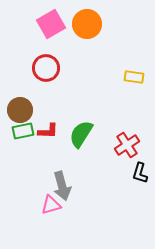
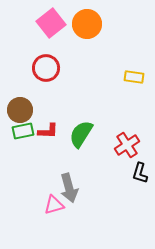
pink square: moved 1 px up; rotated 8 degrees counterclockwise
gray arrow: moved 7 px right, 2 px down
pink triangle: moved 3 px right
